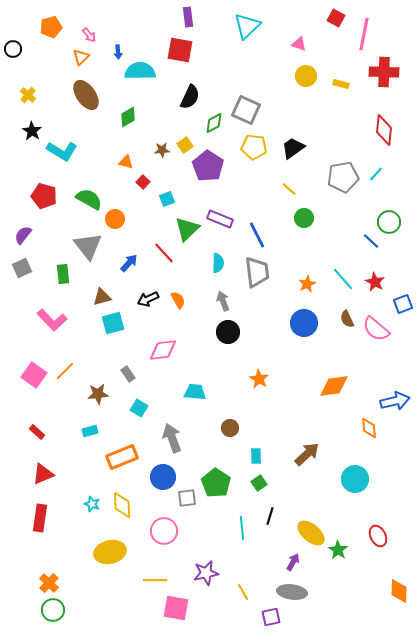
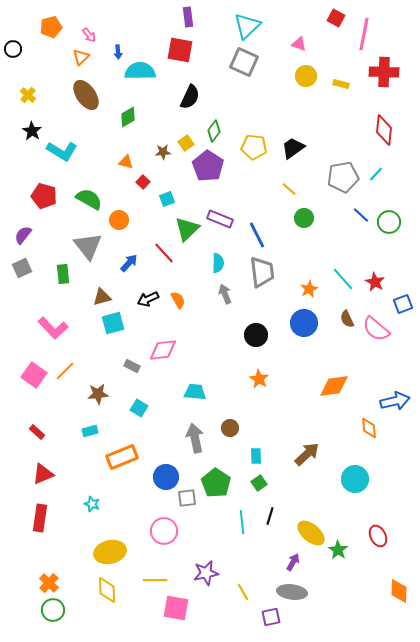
gray square at (246, 110): moved 2 px left, 48 px up
green diamond at (214, 123): moved 8 px down; rotated 25 degrees counterclockwise
yellow square at (185, 145): moved 1 px right, 2 px up
brown star at (162, 150): moved 1 px right, 2 px down
orange circle at (115, 219): moved 4 px right, 1 px down
blue line at (371, 241): moved 10 px left, 26 px up
gray trapezoid at (257, 272): moved 5 px right
orange star at (307, 284): moved 2 px right, 5 px down
gray arrow at (223, 301): moved 2 px right, 7 px up
pink L-shape at (52, 320): moved 1 px right, 8 px down
black circle at (228, 332): moved 28 px right, 3 px down
gray rectangle at (128, 374): moved 4 px right, 8 px up; rotated 28 degrees counterclockwise
gray arrow at (172, 438): moved 23 px right; rotated 8 degrees clockwise
blue circle at (163, 477): moved 3 px right
yellow diamond at (122, 505): moved 15 px left, 85 px down
cyan line at (242, 528): moved 6 px up
